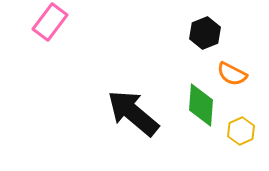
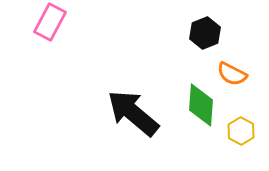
pink rectangle: rotated 9 degrees counterclockwise
yellow hexagon: rotated 8 degrees counterclockwise
